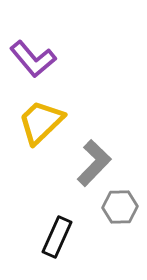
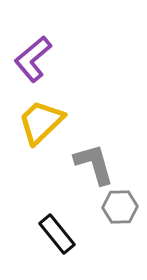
purple L-shape: rotated 90 degrees clockwise
gray L-shape: moved 1 px down; rotated 60 degrees counterclockwise
black rectangle: moved 3 px up; rotated 63 degrees counterclockwise
